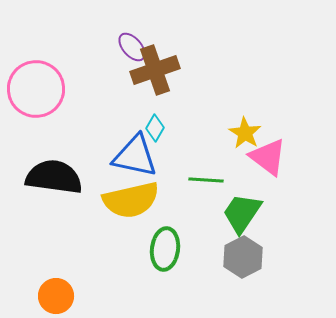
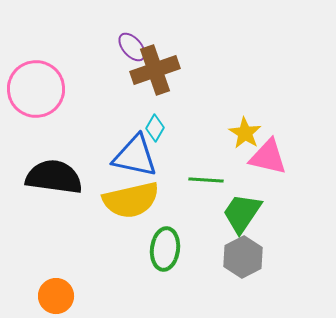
pink triangle: rotated 24 degrees counterclockwise
